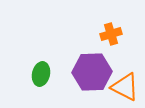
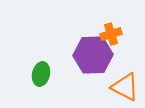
purple hexagon: moved 1 px right, 17 px up
